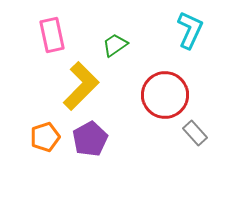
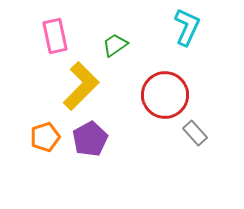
cyan L-shape: moved 3 px left, 3 px up
pink rectangle: moved 3 px right, 1 px down
